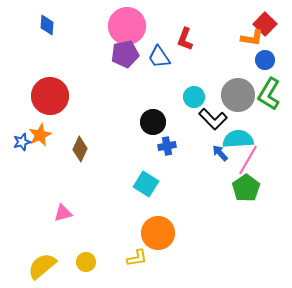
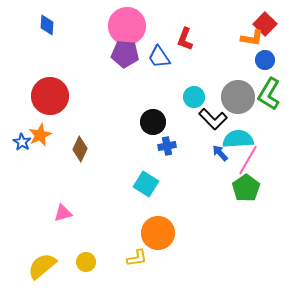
purple pentagon: rotated 16 degrees clockwise
gray circle: moved 2 px down
blue star: rotated 24 degrees counterclockwise
